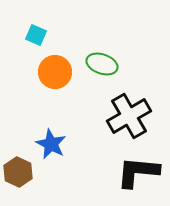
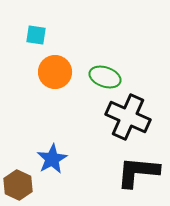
cyan square: rotated 15 degrees counterclockwise
green ellipse: moved 3 px right, 13 px down
black cross: moved 1 px left, 1 px down; rotated 36 degrees counterclockwise
blue star: moved 1 px right, 15 px down; rotated 16 degrees clockwise
brown hexagon: moved 13 px down
